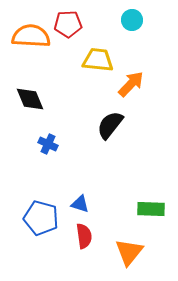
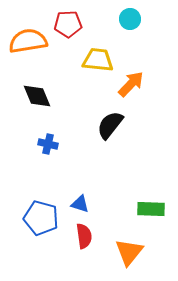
cyan circle: moved 2 px left, 1 px up
orange semicircle: moved 3 px left, 5 px down; rotated 12 degrees counterclockwise
black diamond: moved 7 px right, 3 px up
blue cross: rotated 12 degrees counterclockwise
